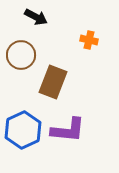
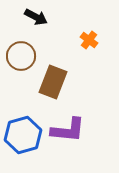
orange cross: rotated 24 degrees clockwise
brown circle: moved 1 px down
blue hexagon: moved 5 px down; rotated 9 degrees clockwise
